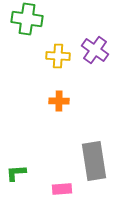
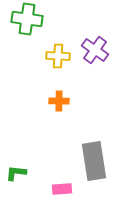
green L-shape: rotated 10 degrees clockwise
